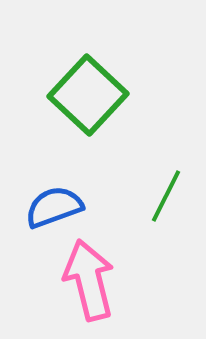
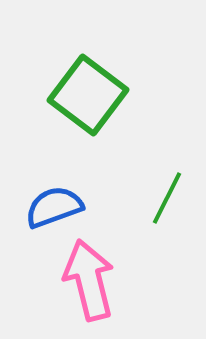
green square: rotated 6 degrees counterclockwise
green line: moved 1 px right, 2 px down
